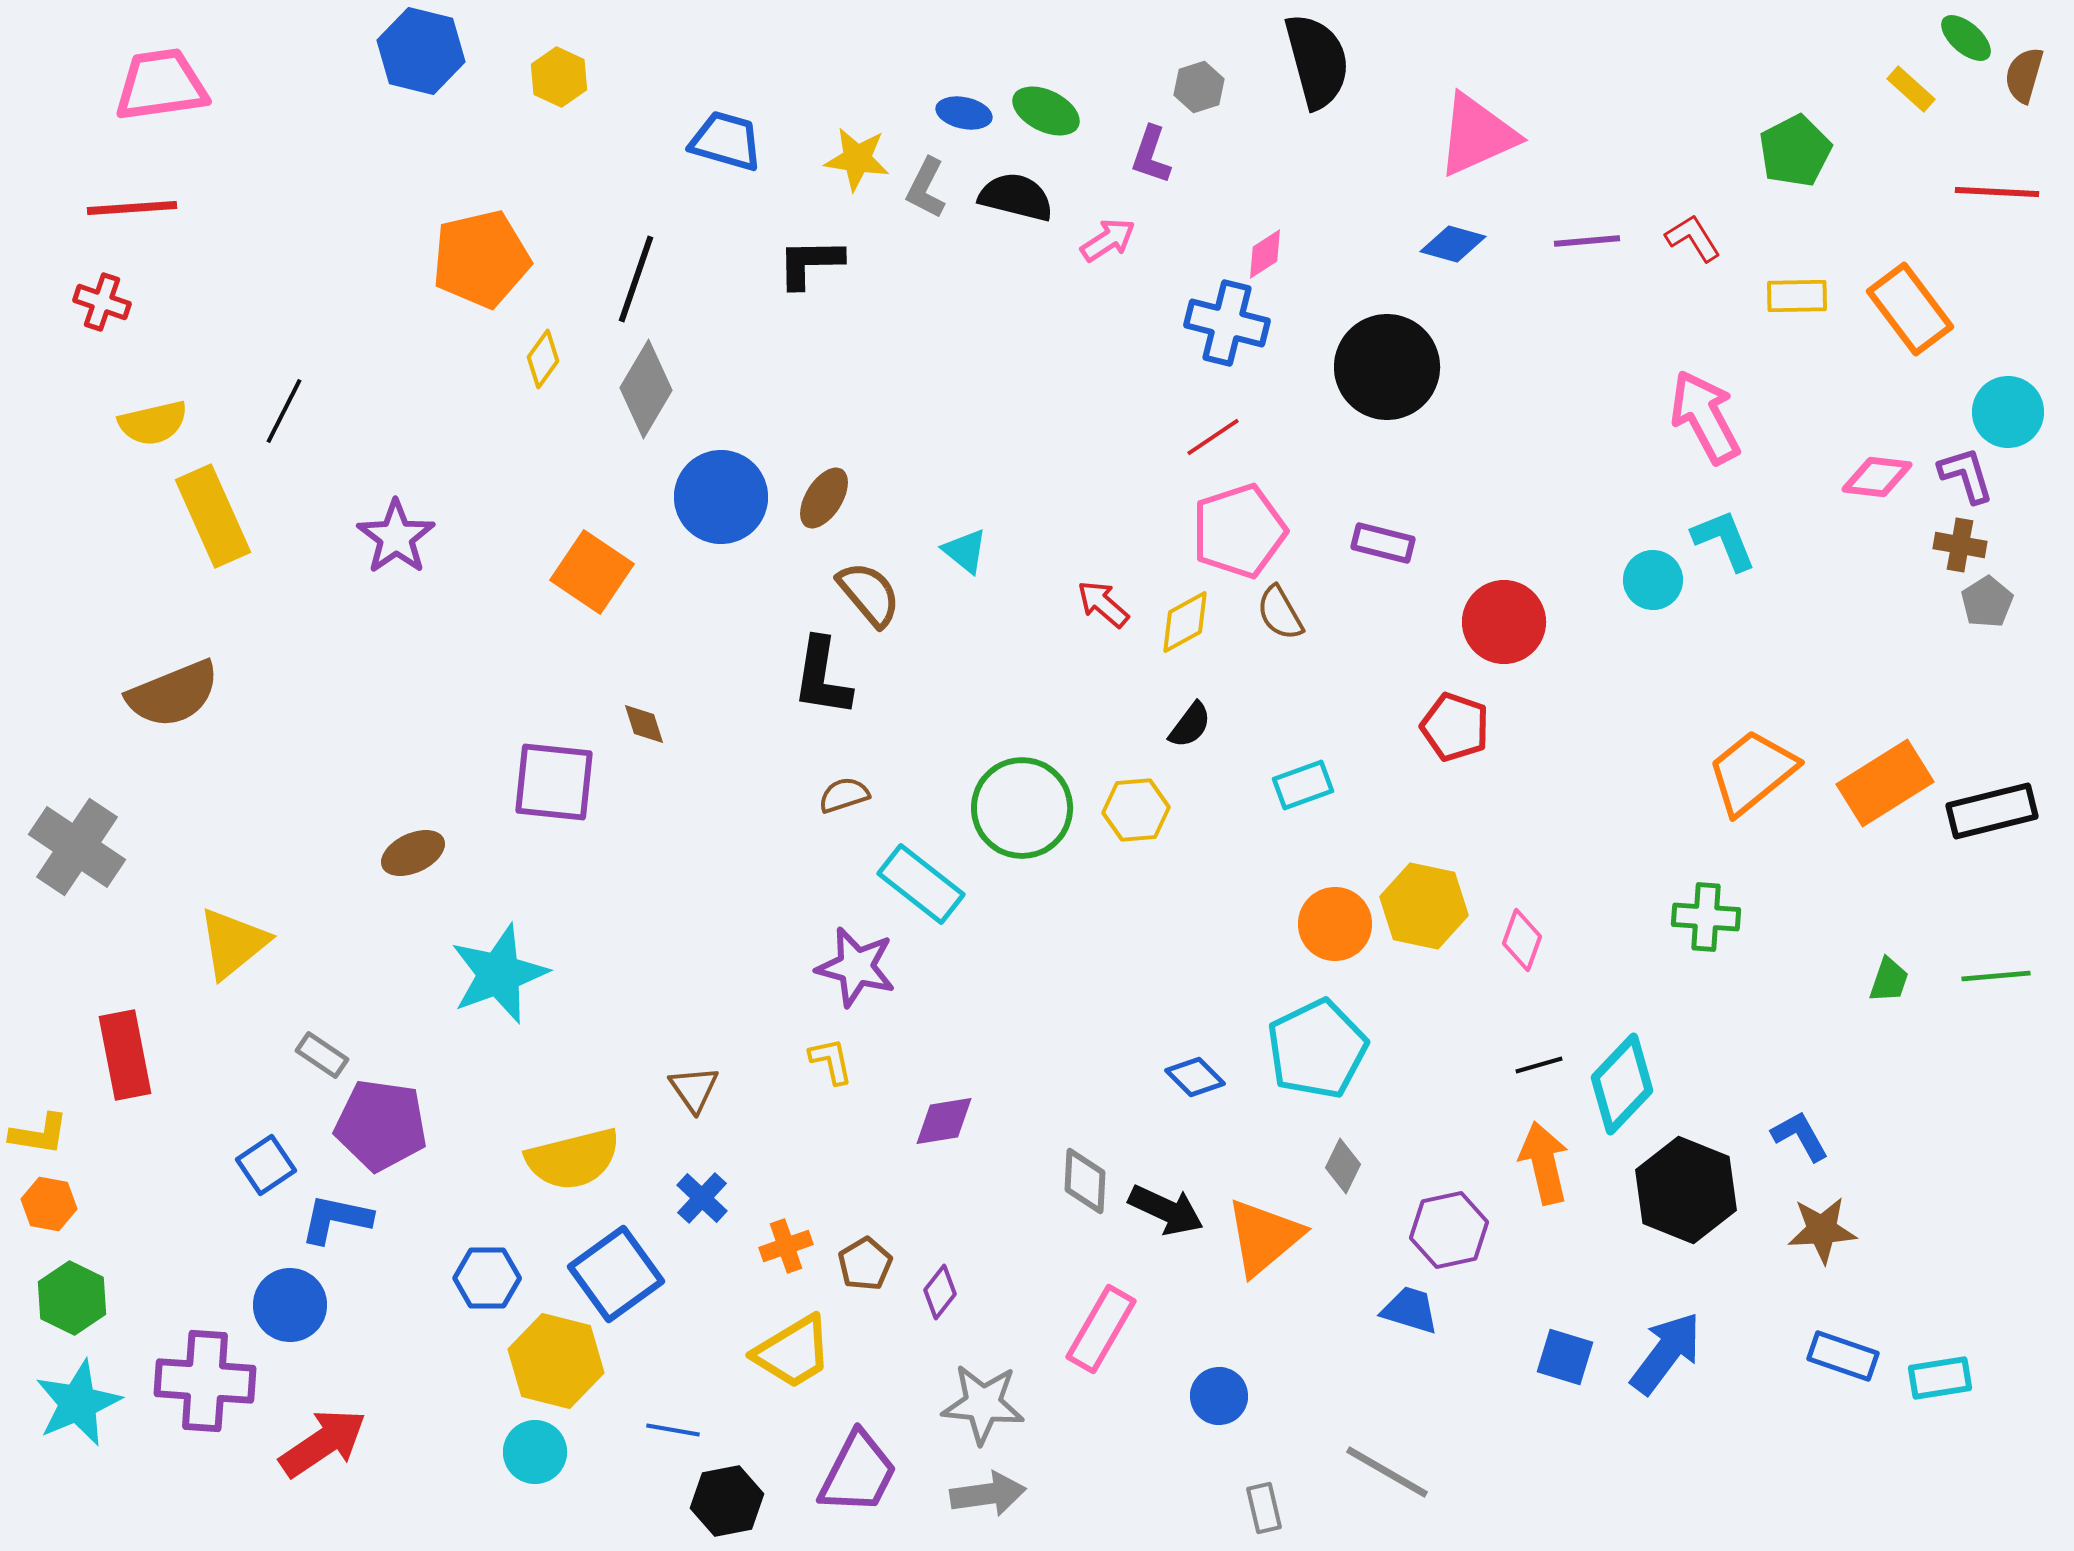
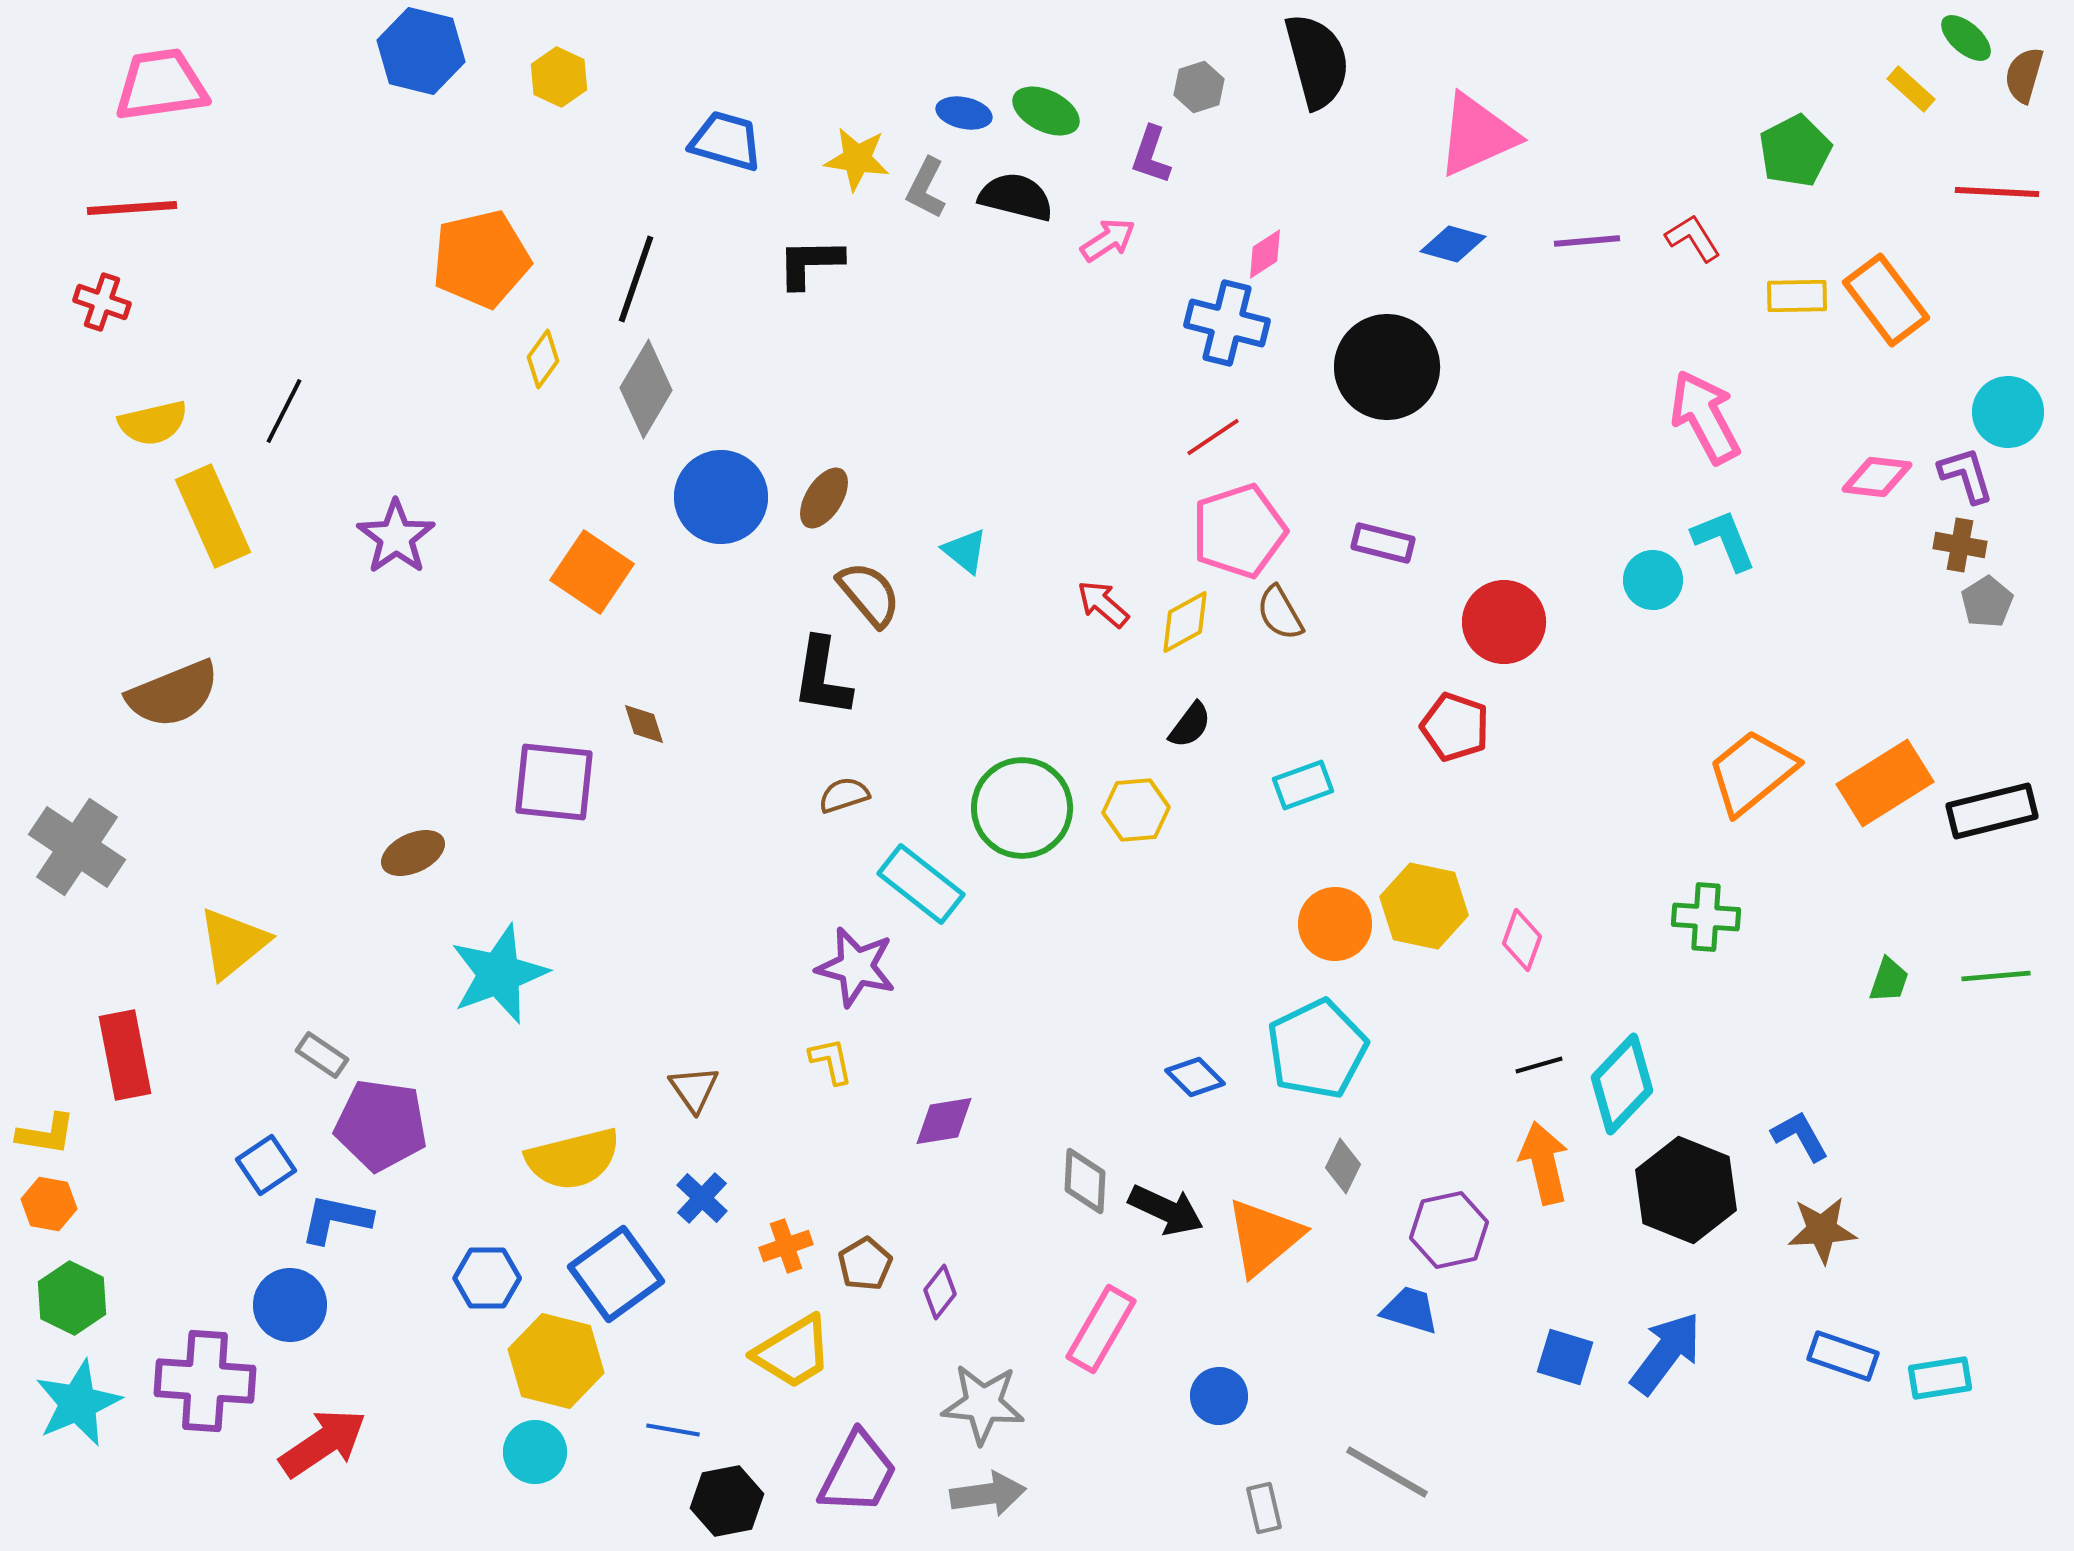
orange rectangle at (1910, 309): moved 24 px left, 9 px up
yellow L-shape at (39, 1134): moved 7 px right
